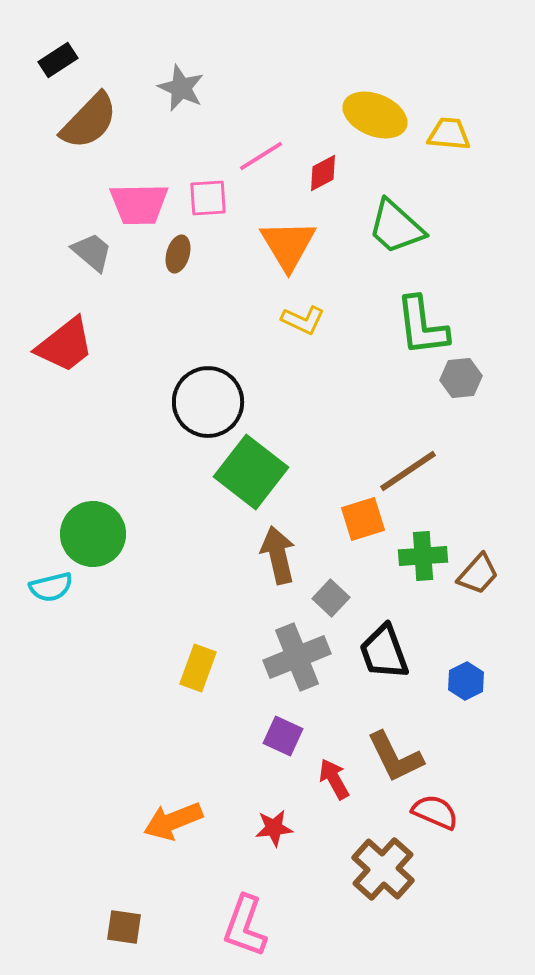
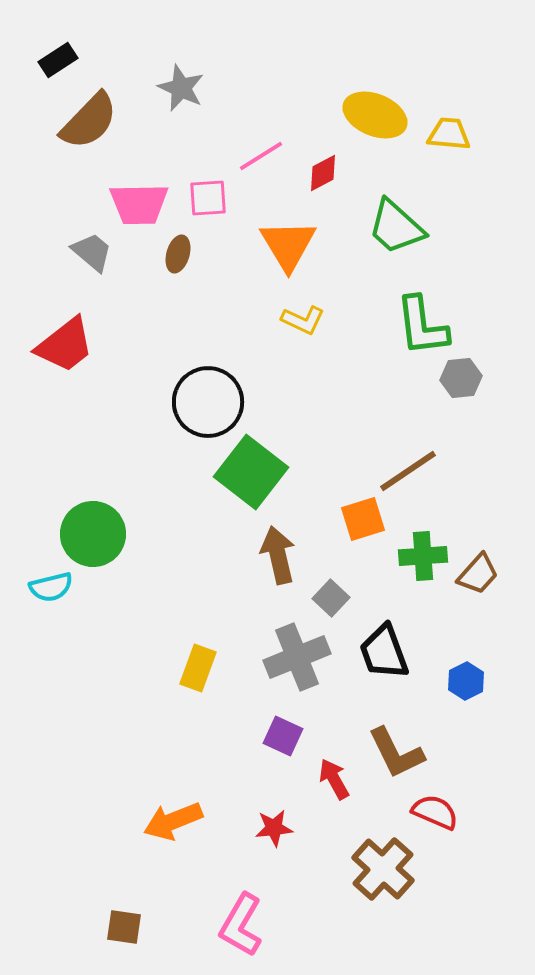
brown L-shape: moved 1 px right, 4 px up
pink L-shape: moved 4 px left, 1 px up; rotated 10 degrees clockwise
